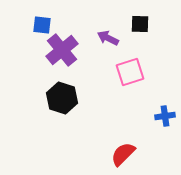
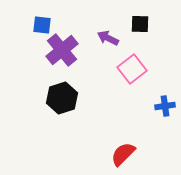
pink square: moved 2 px right, 3 px up; rotated 20 degrees counterclockwise
black hexagon: rotated 24 degrees clockwise
blue cross: moved 10 px up
